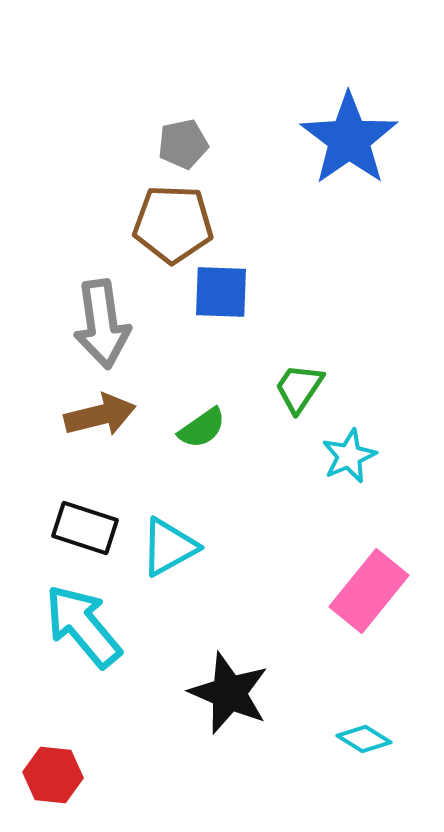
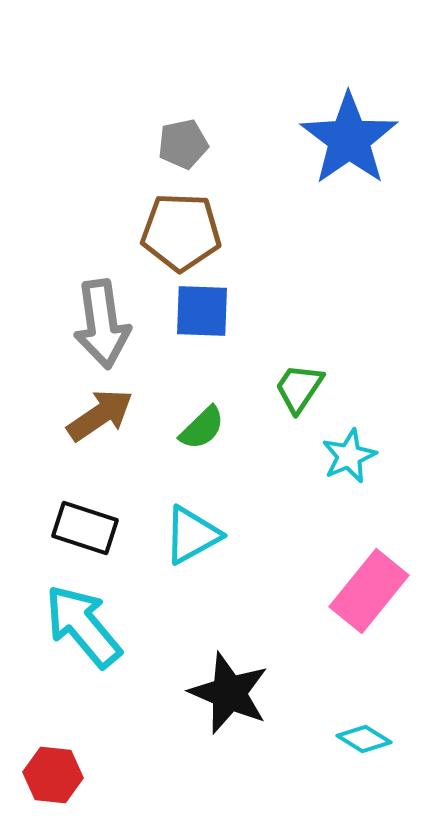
brown pentagon: moved 8 px right, 8 px down
blue square: moved 19 px left, 19 px down
brown arrow: rotated 20 degrees counterclockwise
green semicircle: rotated 9 degrees counterclockwise
cyan triangle: moved 23 px right, 12 px up
